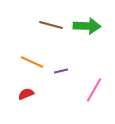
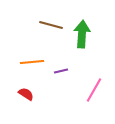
green arrow: moved 5 px left, 8 px down; rotated 88 degrees counterclockwise
orange line: rotated 30 degrees counterclockwise
red semicircle: rotated 56 degrees clockwise
